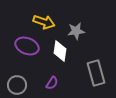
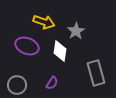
gray star: rotated 24 degrees counterclockwise
